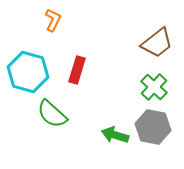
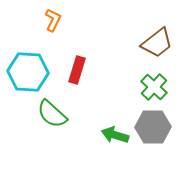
cyan hexagon: rotated 12 degrees counterclockwise
gray hexagon: rotated 12 degrees counterclockwise
